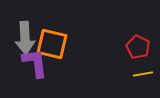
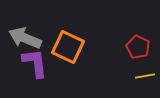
gray arrow: rotated 116 degrees clockwise
orange square: moved 16 px right, 3 px down; rotated 12 degrees clockwise
yellow line: moved 2 px right, 2 px down
